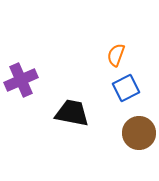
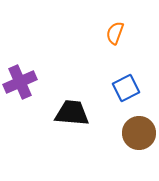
orange semicircle: moved 1 px left, 22 px up
purple cross: moved 1 px left, 2 px down
black trapezoid: rotated 6 degrees counterclockwise
